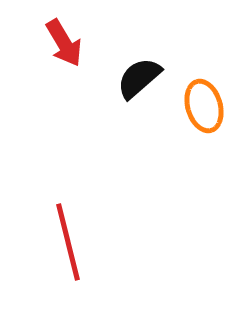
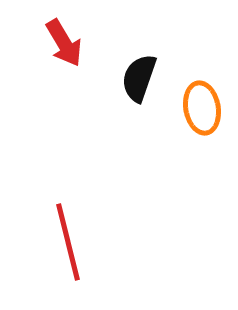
black semicircle: rotated 30 degrees counterclockwise
orange ellipse: moved 2 px left, 2 px down; rotated 6 degrees clockwise
